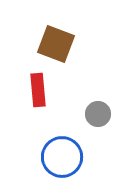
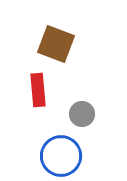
gray circle: moved 16 px left
blue circle: moved 1 px left, 1 px up
